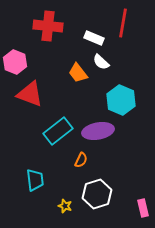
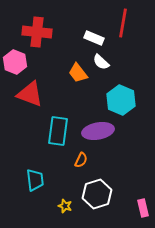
red cross: moved 11 px left, 6 px down
cyan rectangle: rotated 44 degrees counterclockwise
